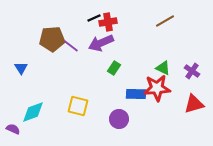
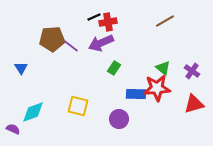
black line: moved 1 px up
green triangle: rotated 14 degrees clockwise
